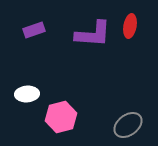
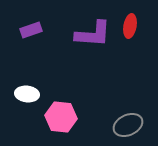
purple rectangle: moved 3 px left
white ellipse: rotated 10 degrees clockwise
pink hexagon: rotated 20 degrees clockwise
gray ellipse: rotated 12 degrees clockwise
